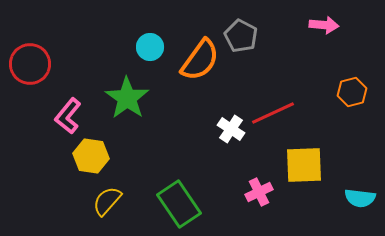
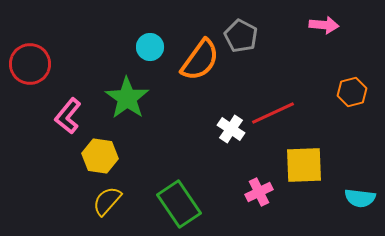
yellow hexagon: moved 9 px right
